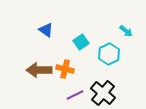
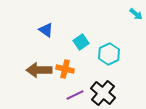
cyan arrow: moved 10 px right, 17 px up
